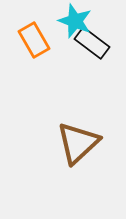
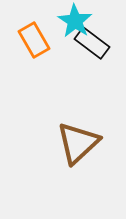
cyan star: rotated 12 degrees clockwise
